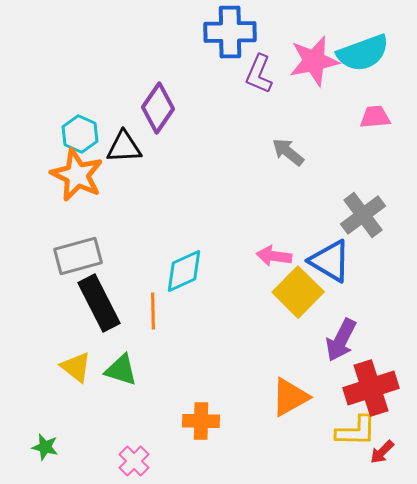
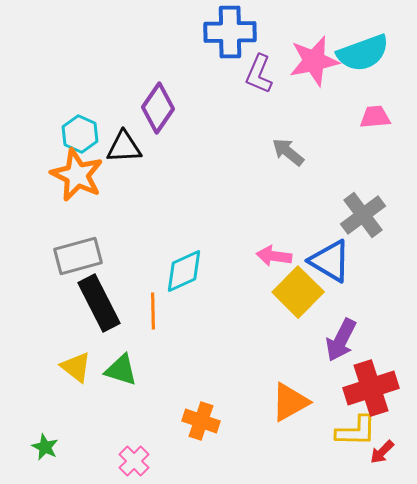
orange triangle: moved 5 px down
orange cross: rotated 18 degrees clockwise
green star: rotated 12 degrees clockwise
